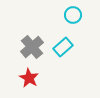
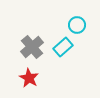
cyan circle: moved 4 px right, 10 px down
